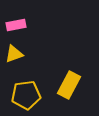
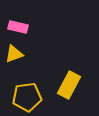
pink rectangle: moved 2 px right, 2 px down; rotated 24 degrees clockwise
yellow pentagon: moved 1 px right, 2 px down
